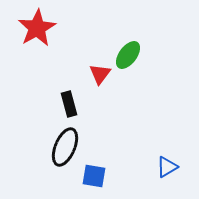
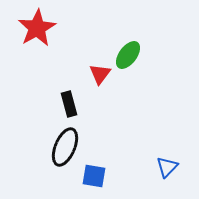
blue triangle: rotated 15 degrees counterclockwise
